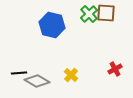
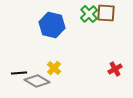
yellow cross: moved 17 px left, 7 px up
